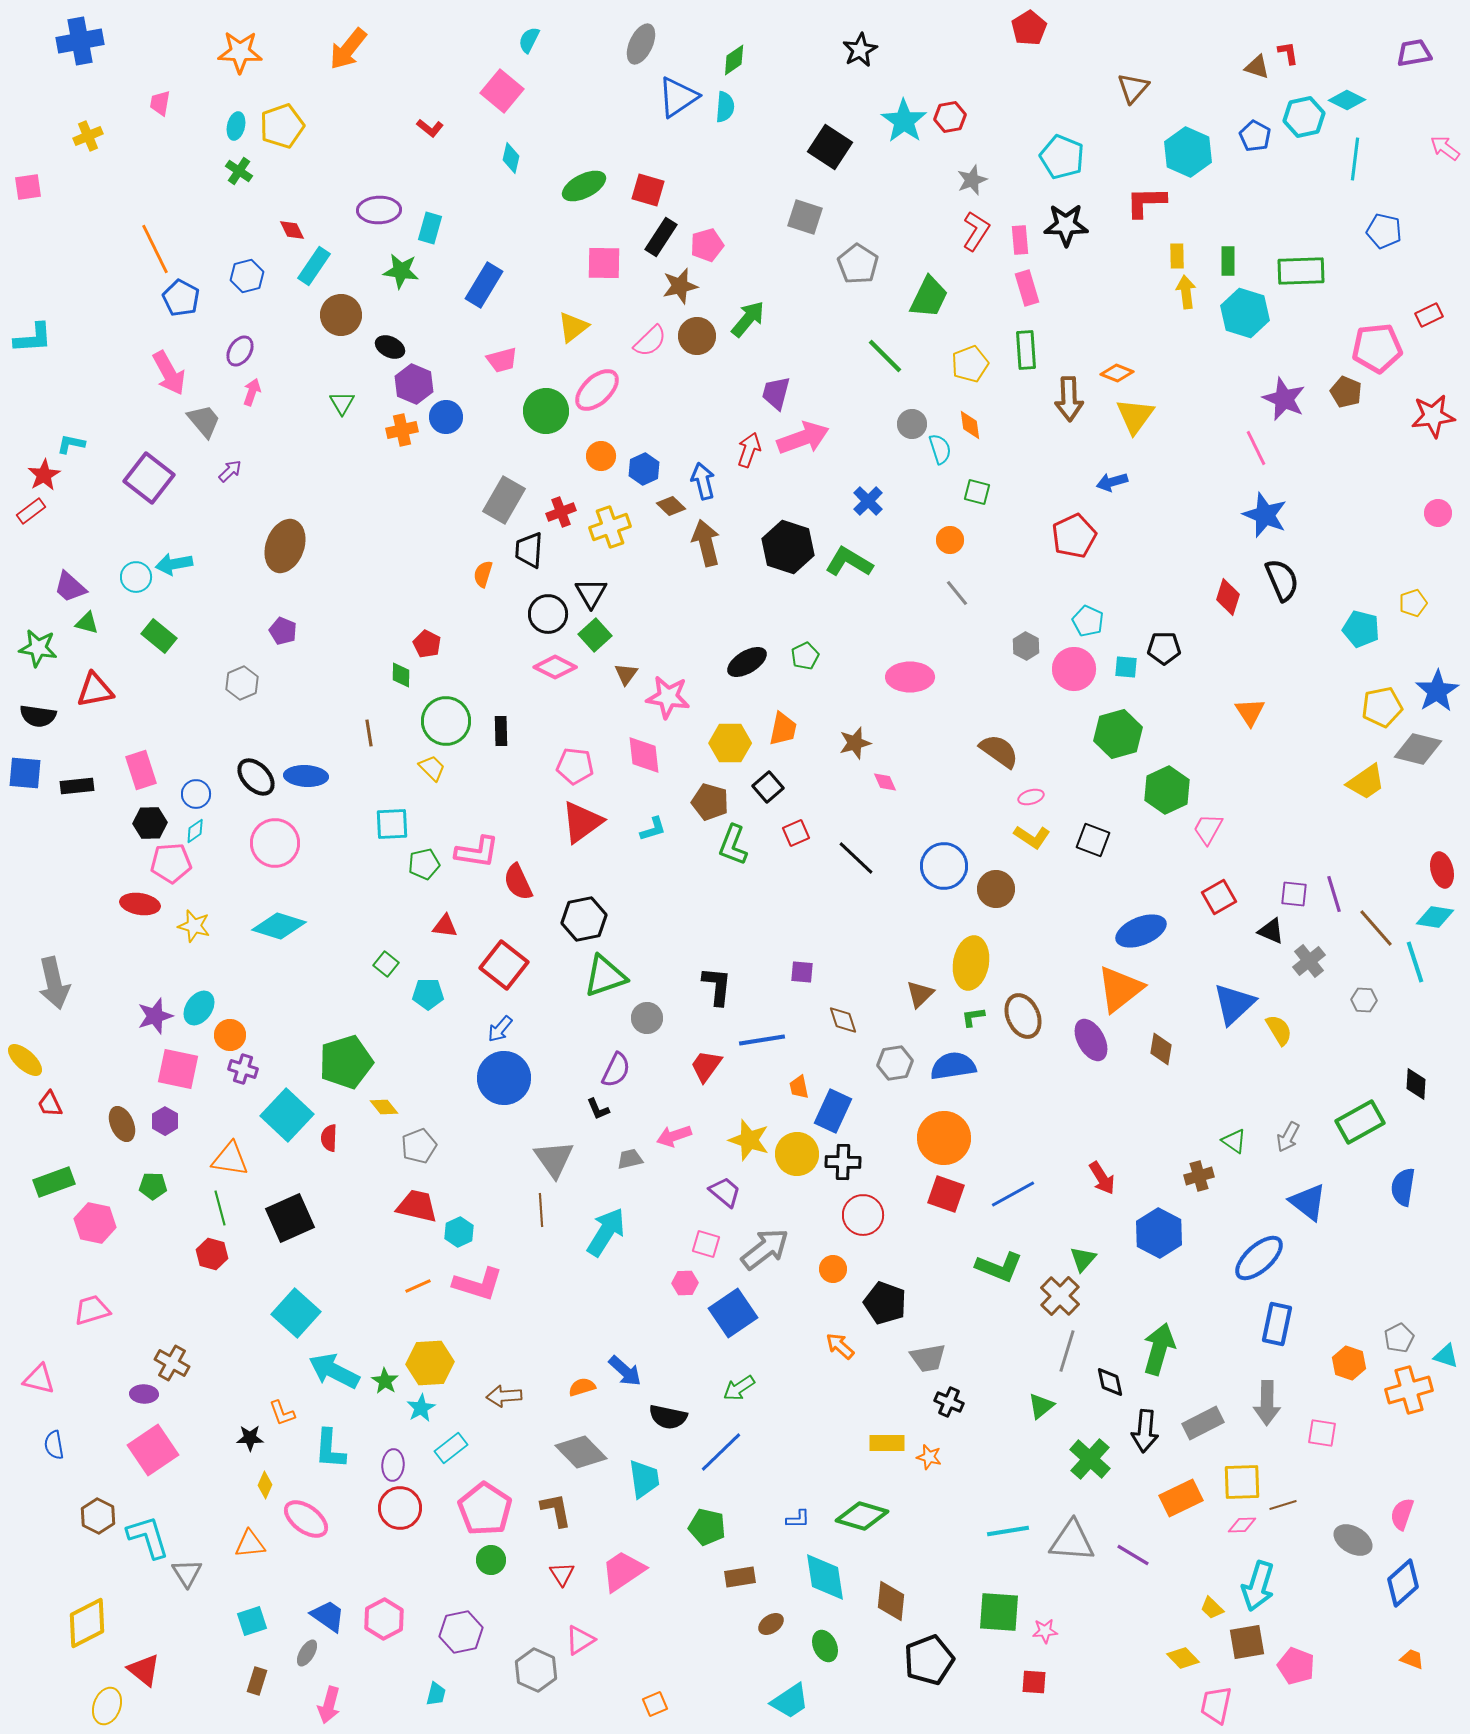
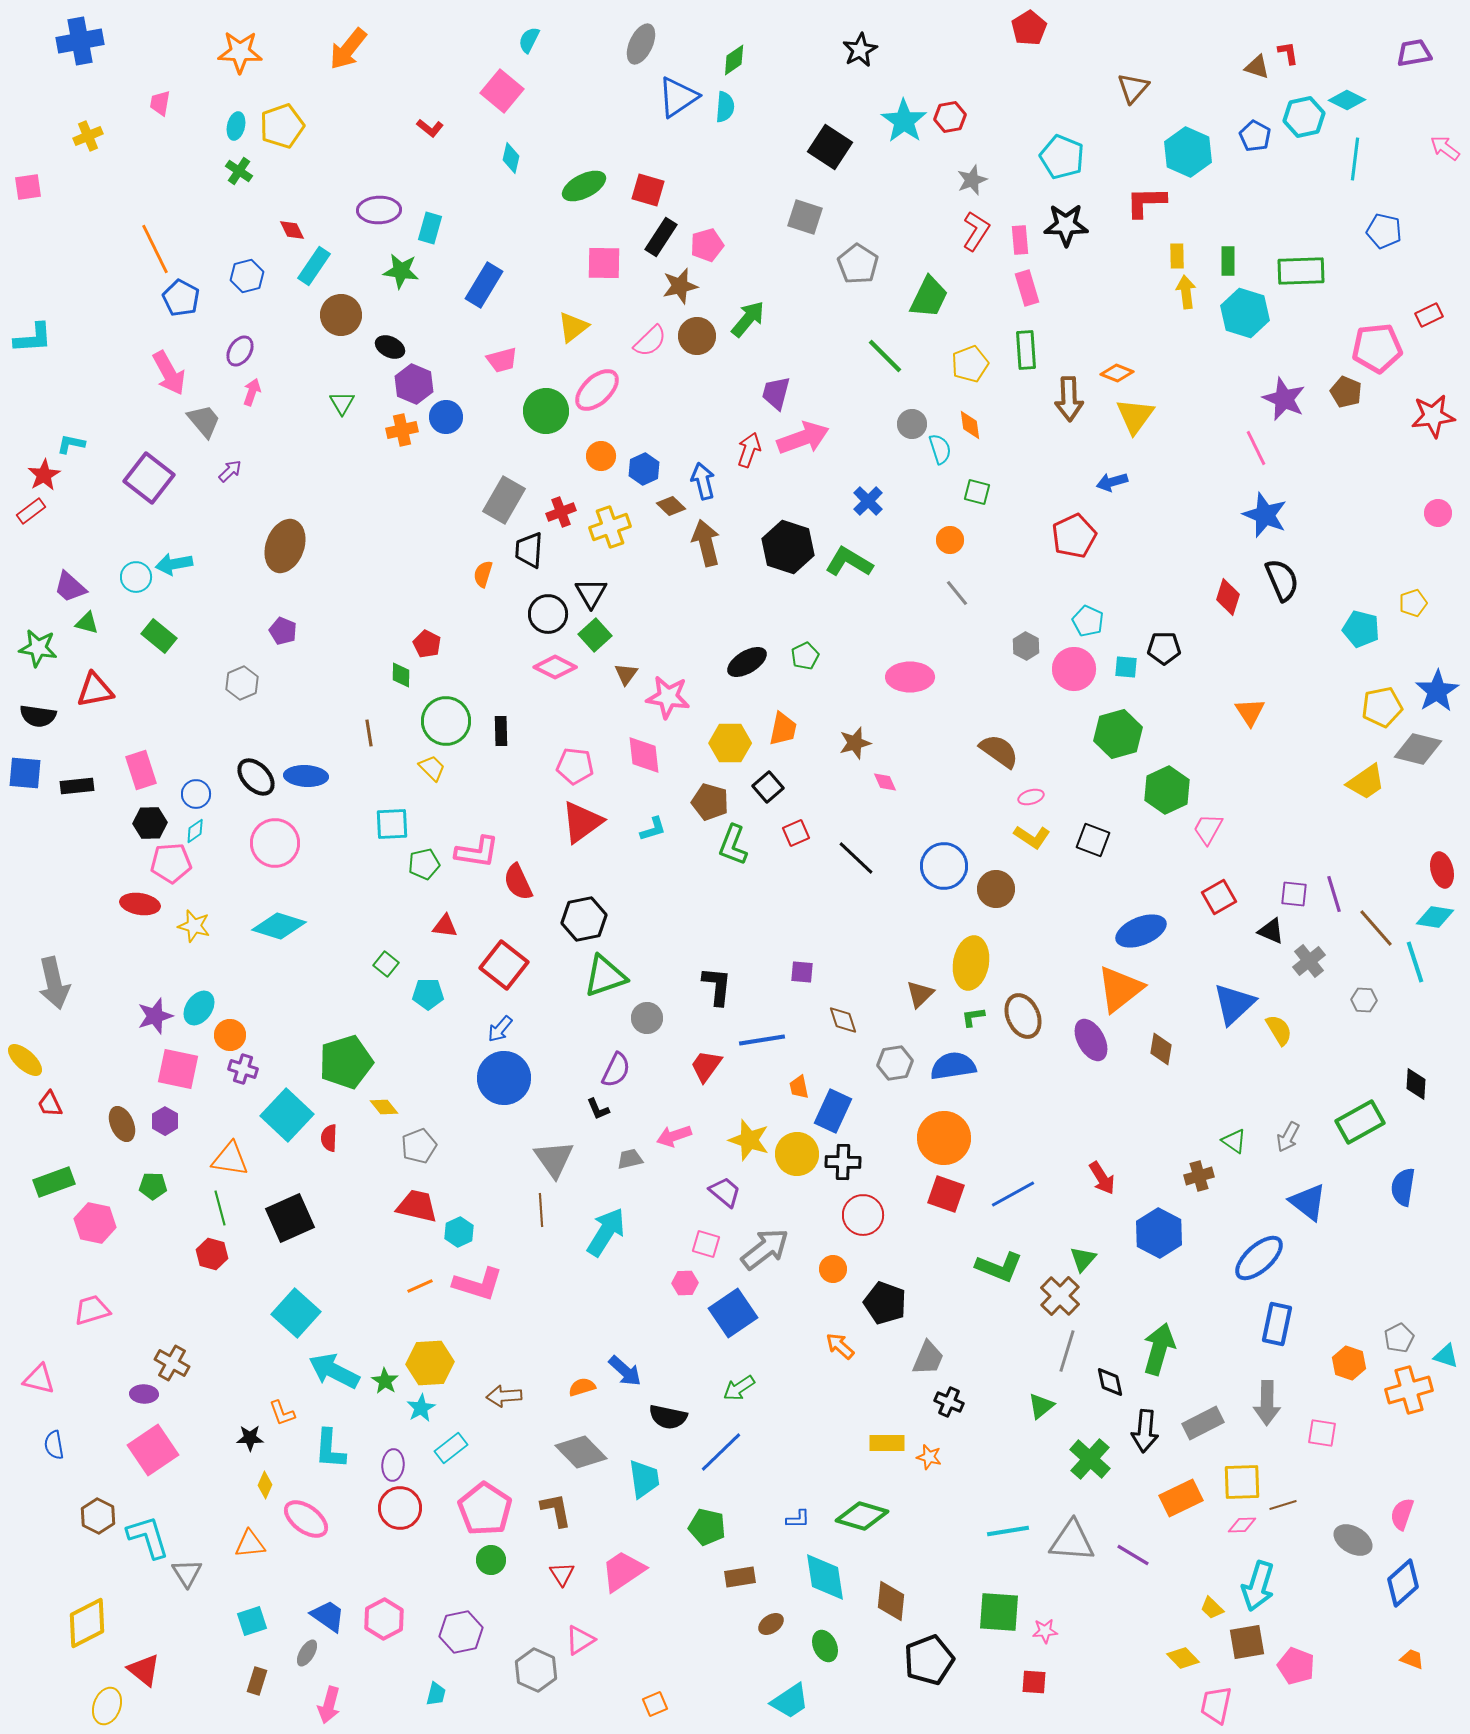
orange line at (418, 1286): moved 2 px right
gray trapezoid at (928, 1358): rotated 57 degrees counterclockwise
